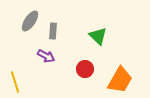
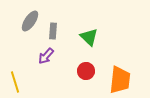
green triangle: moved 9 px left, 1 px down
purple arrow: rotated 102 degrees clockwise
red circle: moved 1 px right, 2 px down
orange trapezoid: rotated 24 degrees counterclockwise
